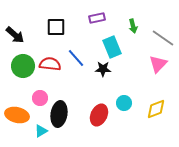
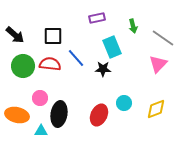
black square: moved 3 px left, 9 px down
cyan triangle: rotated 32 degrees clockwise
